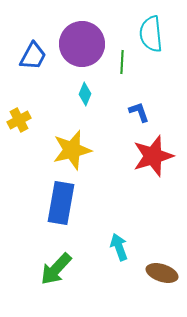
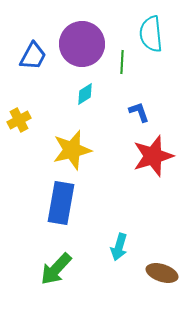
cyan diamond: rotated 35 degrees clockwise
cyan arrow: rotated 144 degrees counterclockwise
